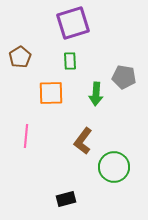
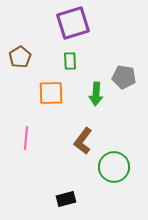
pink line: moved 2 px down
